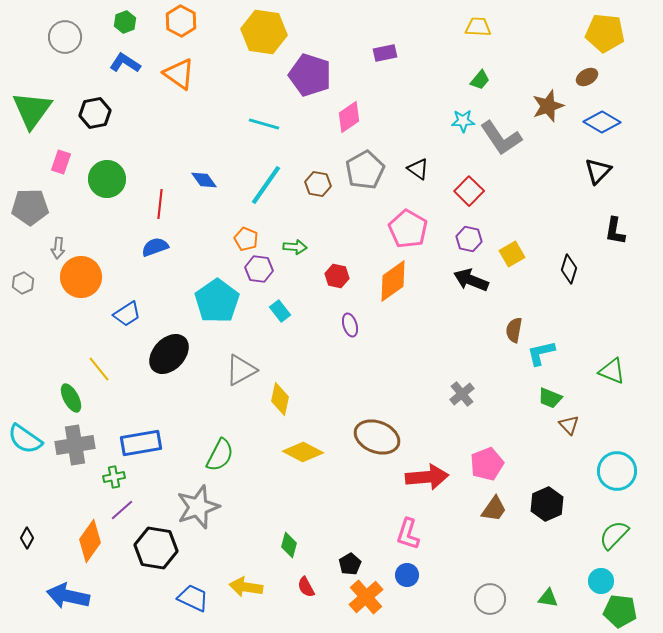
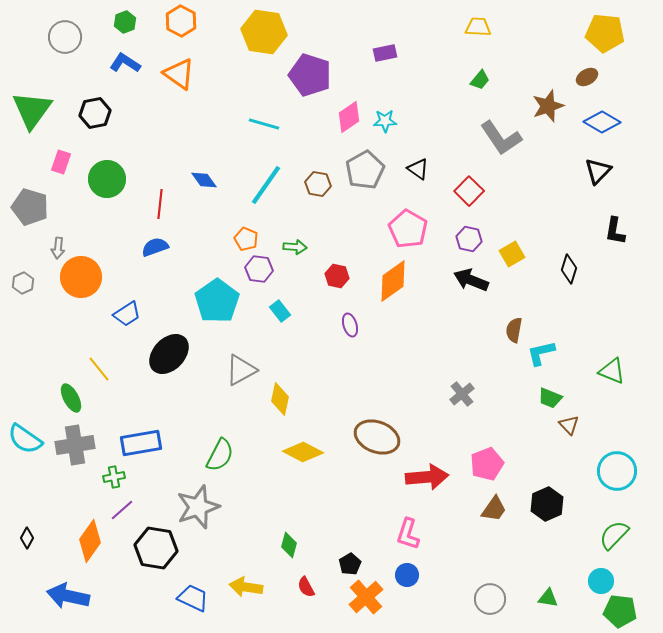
cyan star at (463, 121): moved 78 px left
gray pentagon at (30, 207): rotated 18 degrees clockwise
